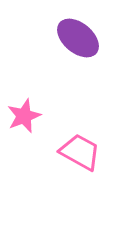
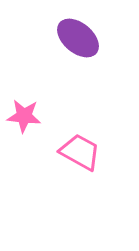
pink star: rotated 28 degrees clockwise
